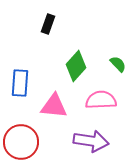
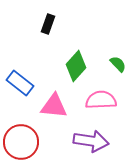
blue rectangle: rotated 56 degrees counterclockwise
